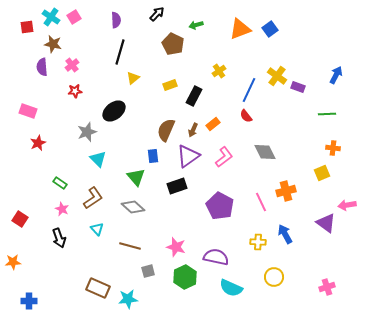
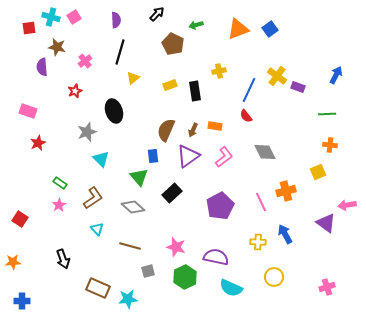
cyan cross at (51, 17): rotated 18 degrees counterclockwise
red square at (27, 27): moved 2 px right, 1 px down
orange triangle at (240, 29): moved 2 px left
brown star at (53, 44): moved 4 px right, 3 px down
pink cross at (72, 65): moved 13 px right, 4 px up
yellow cross at (219, 71): rotated 24 degrees clockwise
red star at (75, 91): rotated 16 degrees counterclockwise
black rectangle at (194, 96): moved 1 px right, 5 px up; rotated 36 degrees counterclockwise
black ellipse at (114, 111): rotated 70 degrees counterclockwise
orange rectangle at (213, 124): moved 2 px right, 2 px down; rotated 48 degrees clockwise
orange cross at (333, 148): moved 3 px left, 3 px up
cyan triangle at (98, 159): moved 3 px right
yellow square at (322, 173): moved 4 px left, 1 px up
green triangle at (136, 177): moved 3 px right
black rectangle at (177, 186): moved 5 px left, 7 px down; rotated 24 degrees counterclockwise
purple pentagon at (220, 206): rotated 16 degrees clockwise
pink star at (62, 209): moved 3 px left, 4 px up; rotated 16 degrees clockwise
black arrow at (59, 238): moved 4 px right, 21 px down
blue cross at (29, 301): moved 7 px left
